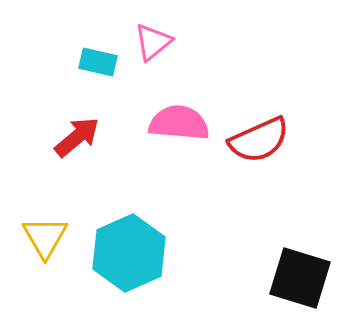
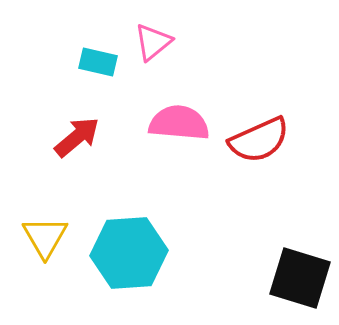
cyan hexagon: rotated 20 degrees clockwise
